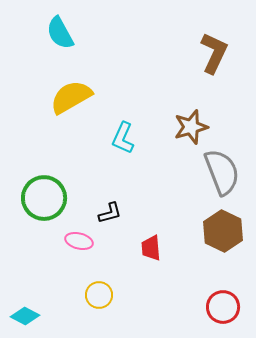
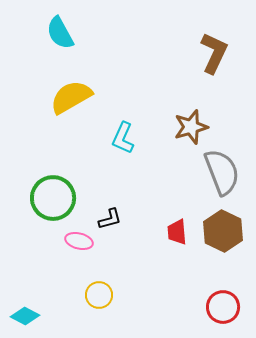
green circle: moved 9 px right
black L-shape: moved 6 px down
red trapezoid: moved 26 px right, 16 px up
